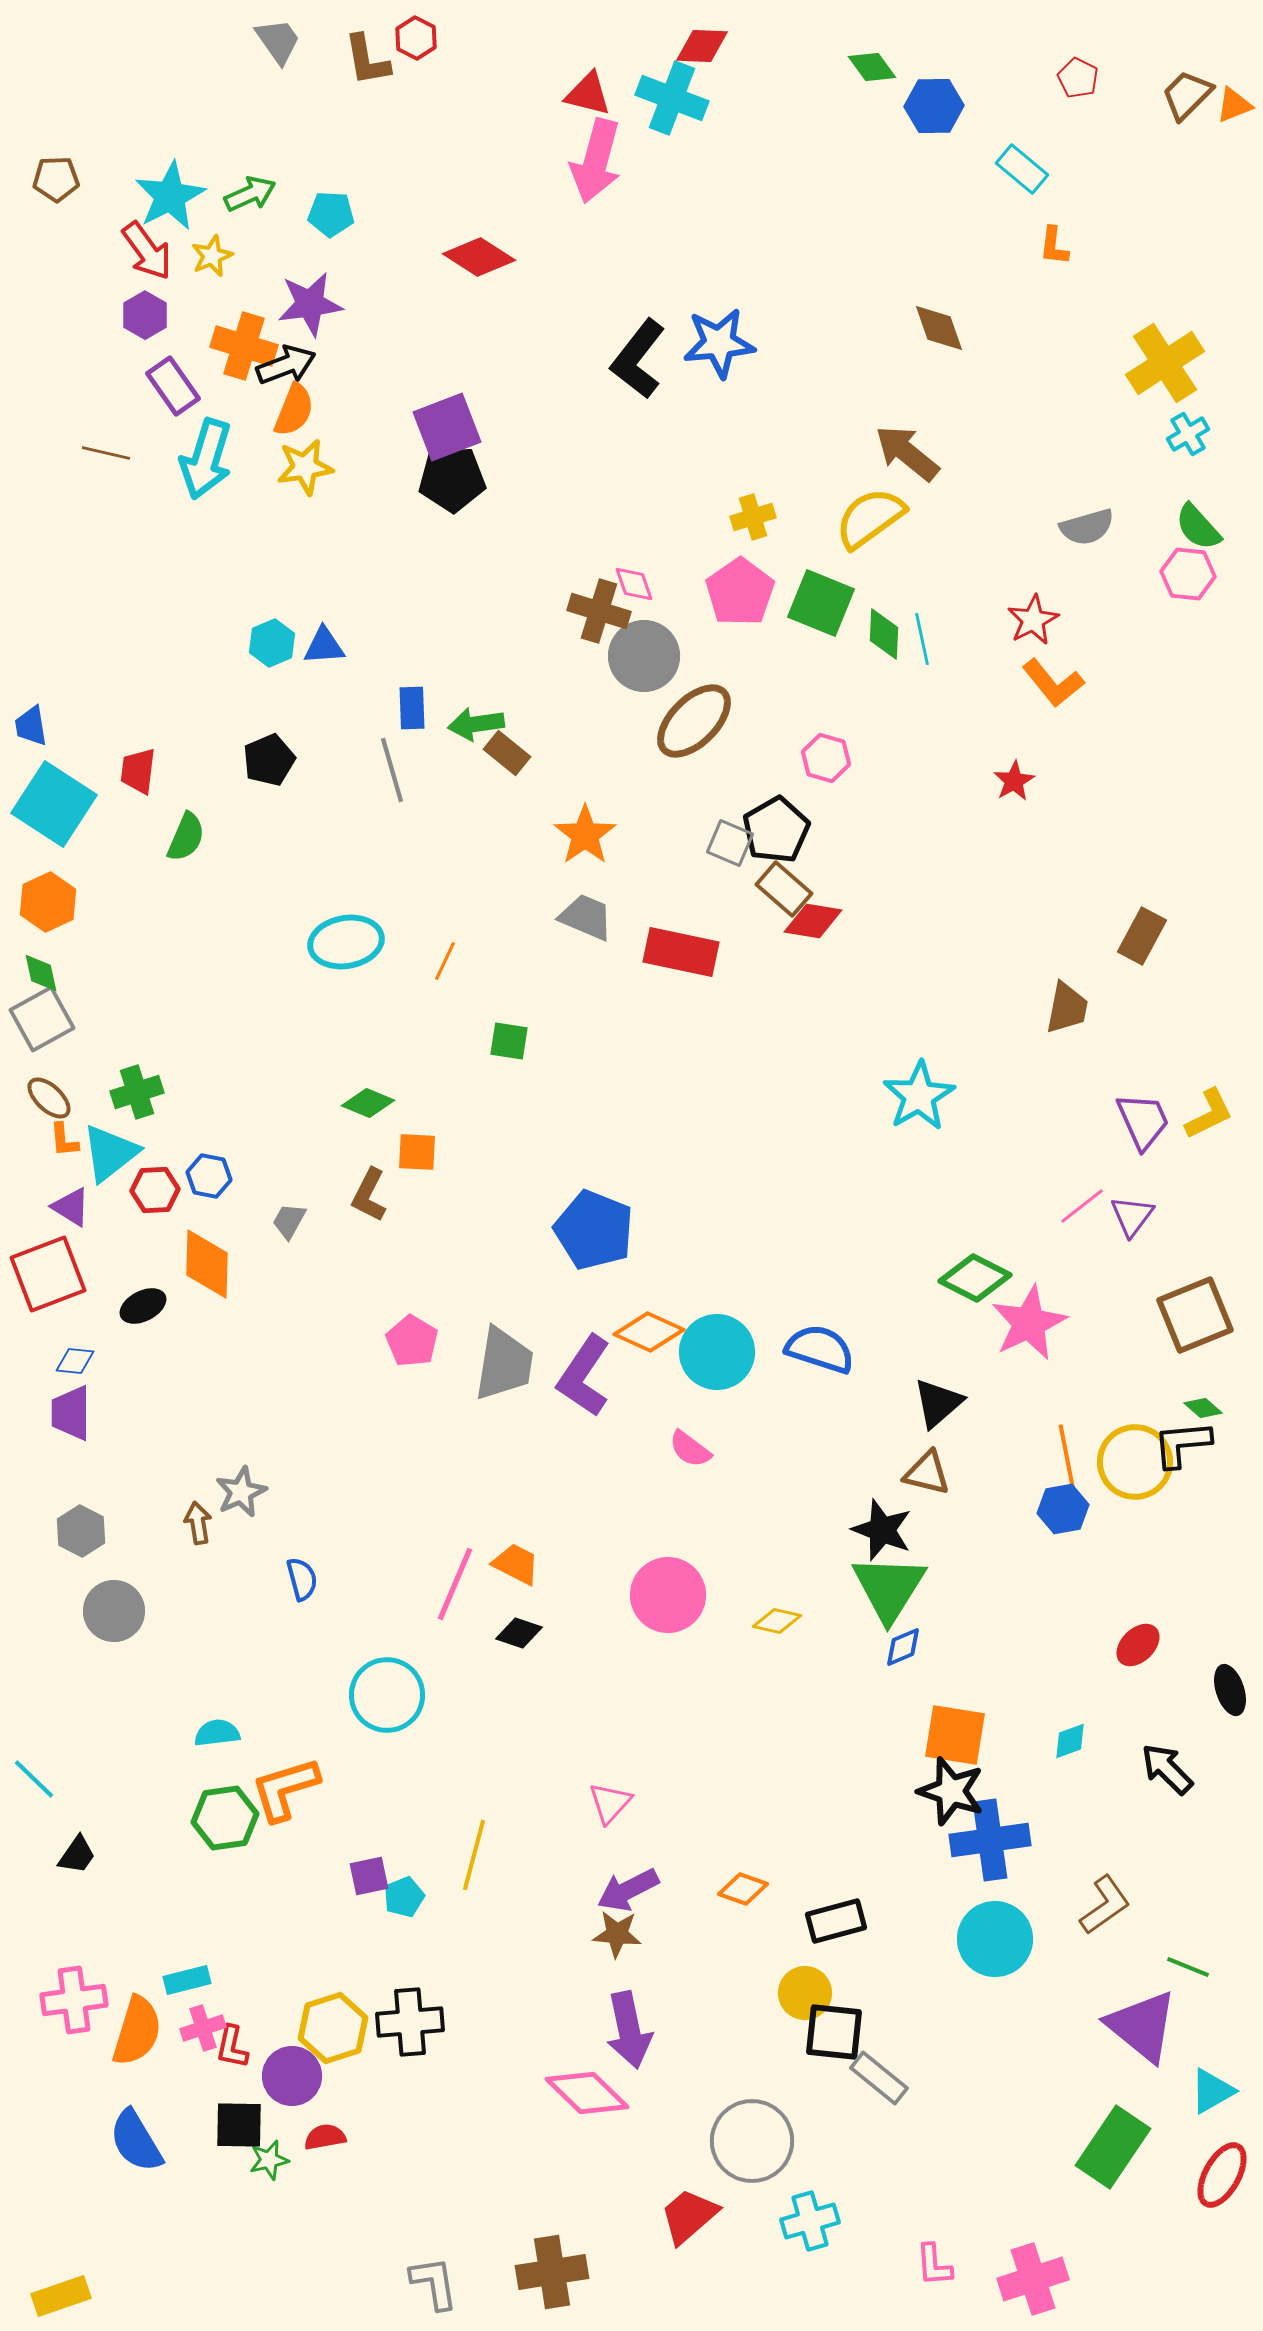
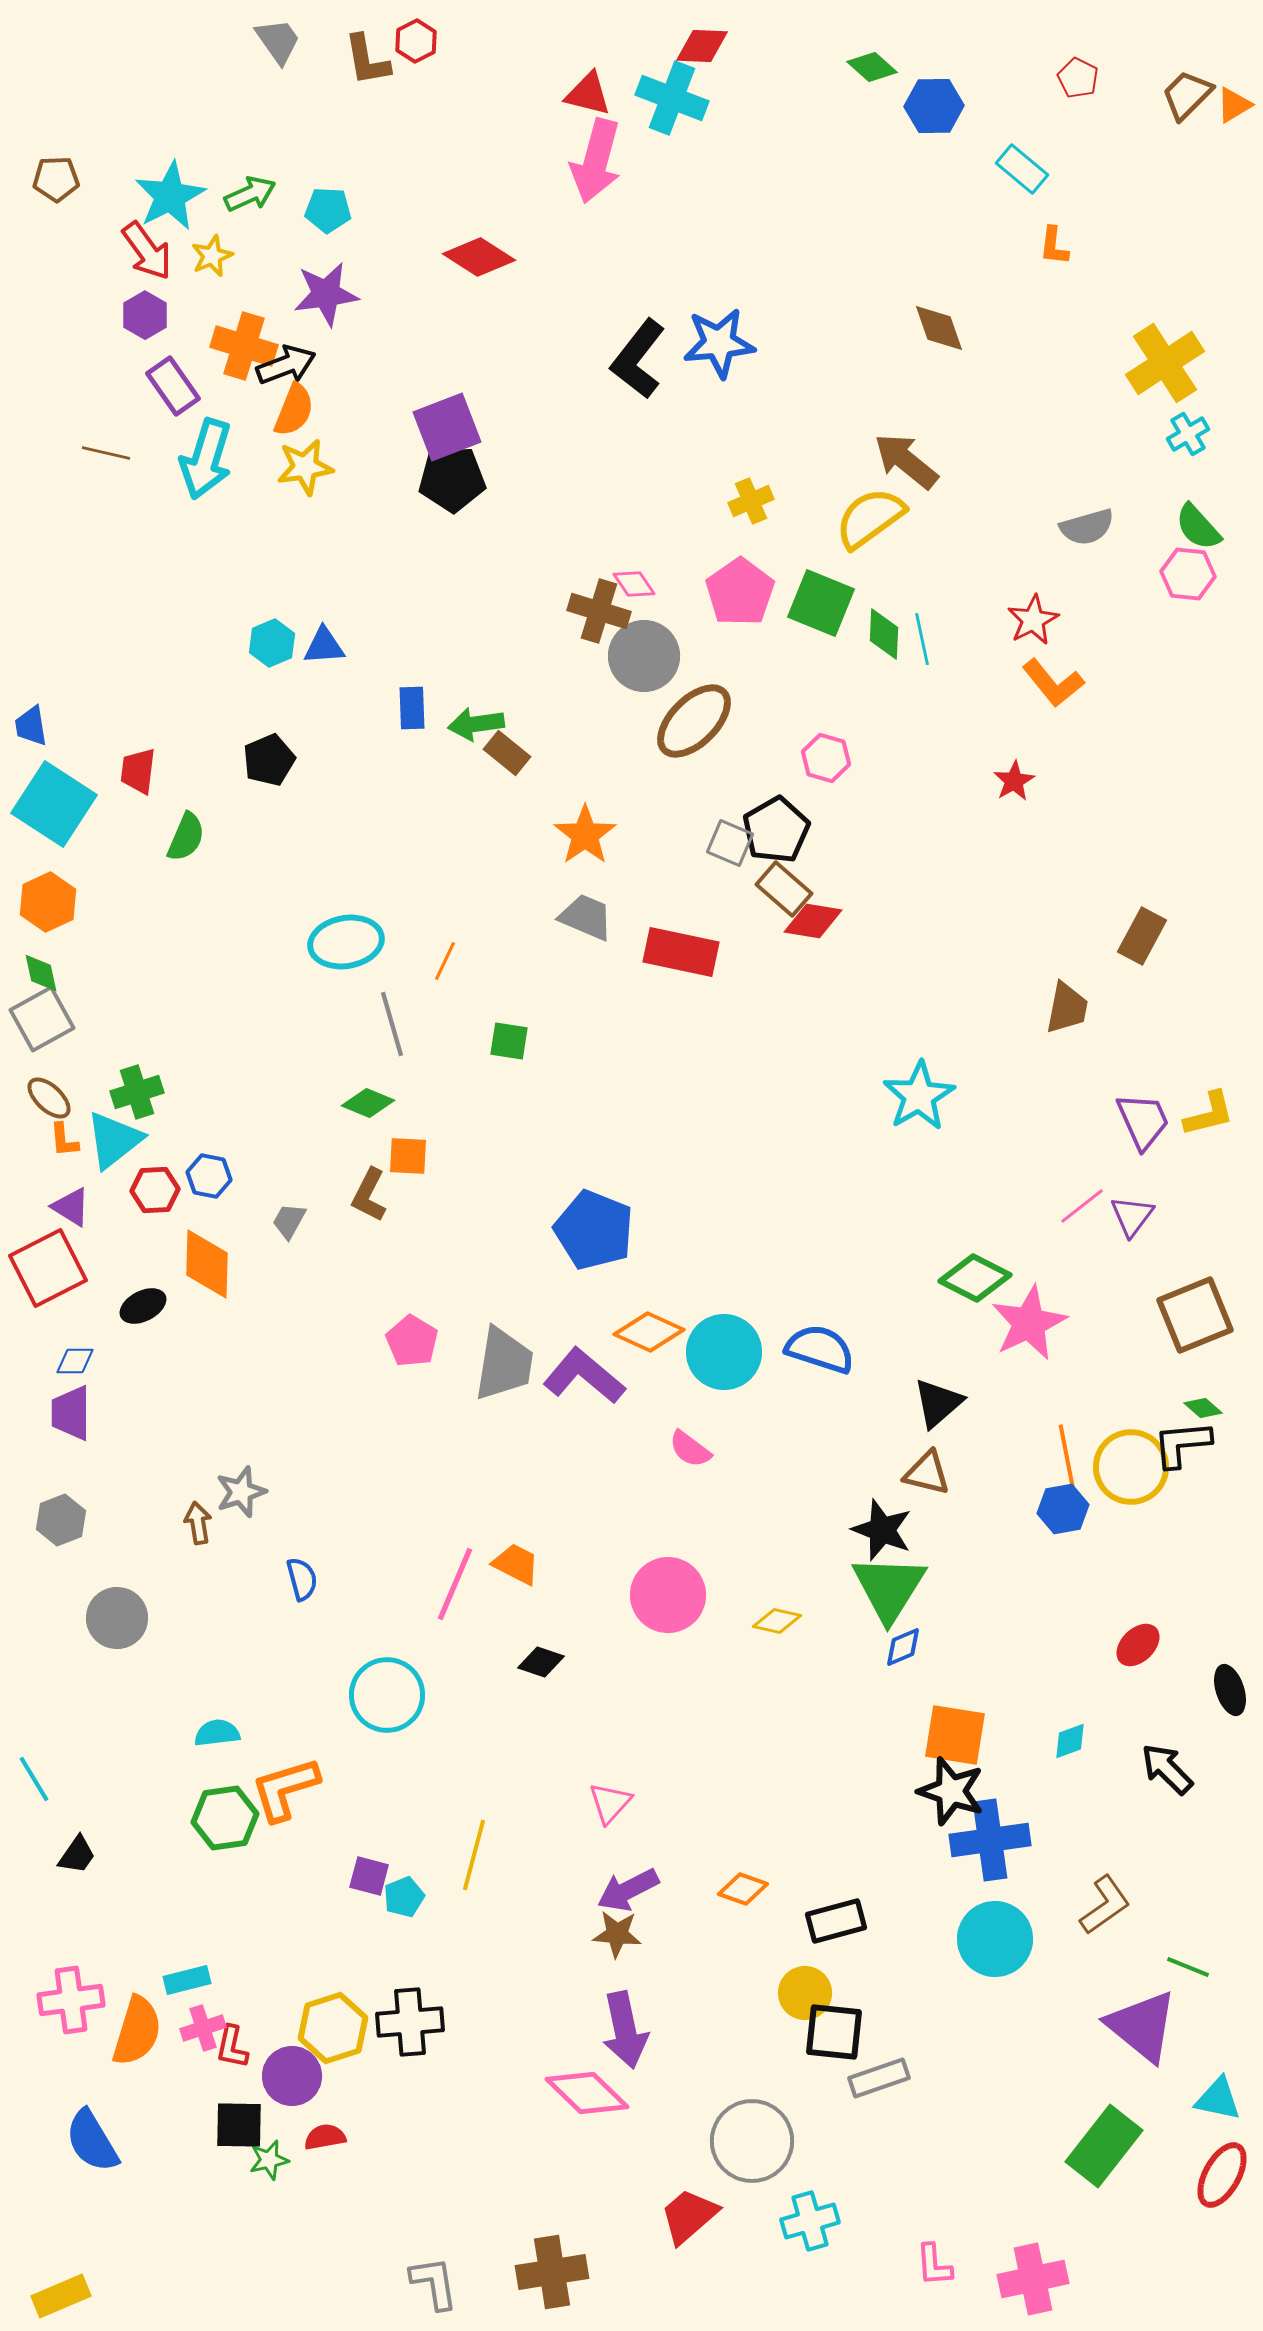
red hexagon at (416, 38): moved 3 px down; rotated 6 degrees clockwise
green diamond at (872, 67): rotated 12 degrees counterclockwise
orange triangle at (1234, 105): rotated 9 degrees counterclockwise
cyan pentagon at (331, 214): moved 3 px left, 4 px up
purple star at (310, 304): moved 16 px right, 10 px up
brown arrow at (907, 453): moved 1 px left, 8 px down
yellow cross at (753, 517): moved 2 px left, 16 px up; rotated 6 degrees counterclockwise
pink diamond at (634, 584): rotated 15 degrees counterclockwise
gray line at (392, 770): moved 254 px down
yellow L-shape at (1209, 1114): rotated 12 degrees clockwise
orange square at (417, 1152): moved 9 px left, 4 px down
cyan triangle at (110, 1153): moved 4 px right, 13 px up
red square at (48, 1274): moved 6 px up; rotated 6 degrees counterclockwise
cyan circle at (717, 1352): moved 7 px right
blue diamond at (75, 1361): rotated 6 degrees counterclockwise
purple L-shape at (584, 1376): rotated 96 degrees clockwise
yellow circle at (1135, 1462): moved 4 px left, 5 px down
gray star at (241, 1492): rotated 6 degrees clockwise
gray hexagon at (81, 1531): moved 20 px left, 11 px up; rotated 12 degrees clockwise
gray circle at (114, 1611): moved 3 px right, 7 px down
black diamond at (519, 1633): moved 22 px right, 29 px down
cyan line at (34, 1779): rotated 15 degrees clockwise
purple square at (369, 1876): rotated 27 degrees clockwise
pink cross at (74, 2000): moved 3 px left
purple arrow at (629, 2030): moved 4 px left
gray rectangle at (879, 2078): rotated 58 degrees counterclockwise
cyan triangle at (1212, 2091): moved 6 px right, 8 px down; rotated 42 degrees clockwise
blue semicircle at (136, 2141): moved 44 px left
green rectangle at (1113, 2147): moved 9 px left, 1 px up; rotated 4 degrees clockwise
pink cross at (1033, 2279): rotated 6 degrees clockwise
yellow rectangle at (61, 2296): rotated 4 degrees counterclockwise
